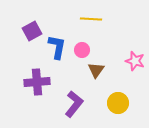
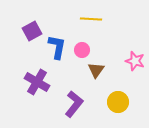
purple cross: rotated 35 degrees clockwise
yellow circle: moved 1 px up
